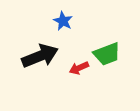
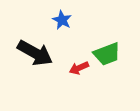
blue star: moved 1 px left, 1 px up
black arrow: moved 5 px left, 3 px up; rotated 51 degrees clockwise
